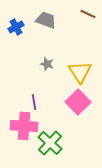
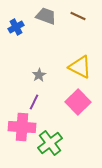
brown line: moved 10 px left, 2 px down
gray trapezoid: moved 4 px up
gray star: moved 8 px left, 11 px down; rotated 24 degrees clockwise
yellow triangle: moved 5 px up; rotated 30 degrees counterclockwise
purple line: rotated 35 degrees clockwise
pink cross: moved 2 px left, 1 px down
green cross: rotated 10 degrees clockwise
